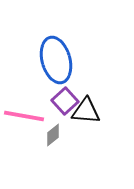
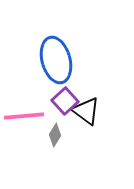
black triangle: rotated 32 degrees clockwise
pink line: rotated 15 degrees counterclockwise
gray diamond: moved 2 px right; rotated 20 degrees counterclockwise
